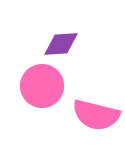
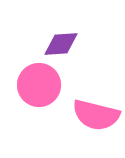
pink circle: moved 3 px left, 1 px up
